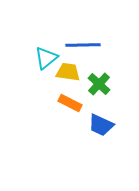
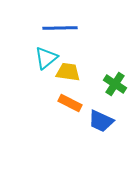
blue line: moved 23 px left, 17 px up
green cross: moved 16 px right; rotated 10 degrees counterclockwise
blue trapezoid: moved 4 px up
